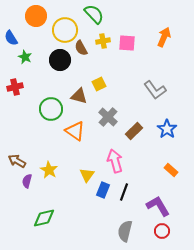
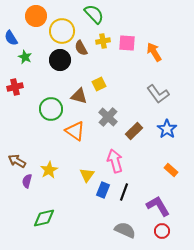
yellow circle: moved 3 px left, 1 px down
orange arrow: moved 10 px left, 15 px down; rotated 54 degrees counterclockwise
gray L-shape: moved 3 px right, 4 px down
yellow star: rotated 12 degrees clockwise
gray semicircle: moved 1 px up; rotated 100 degrees clockwise
